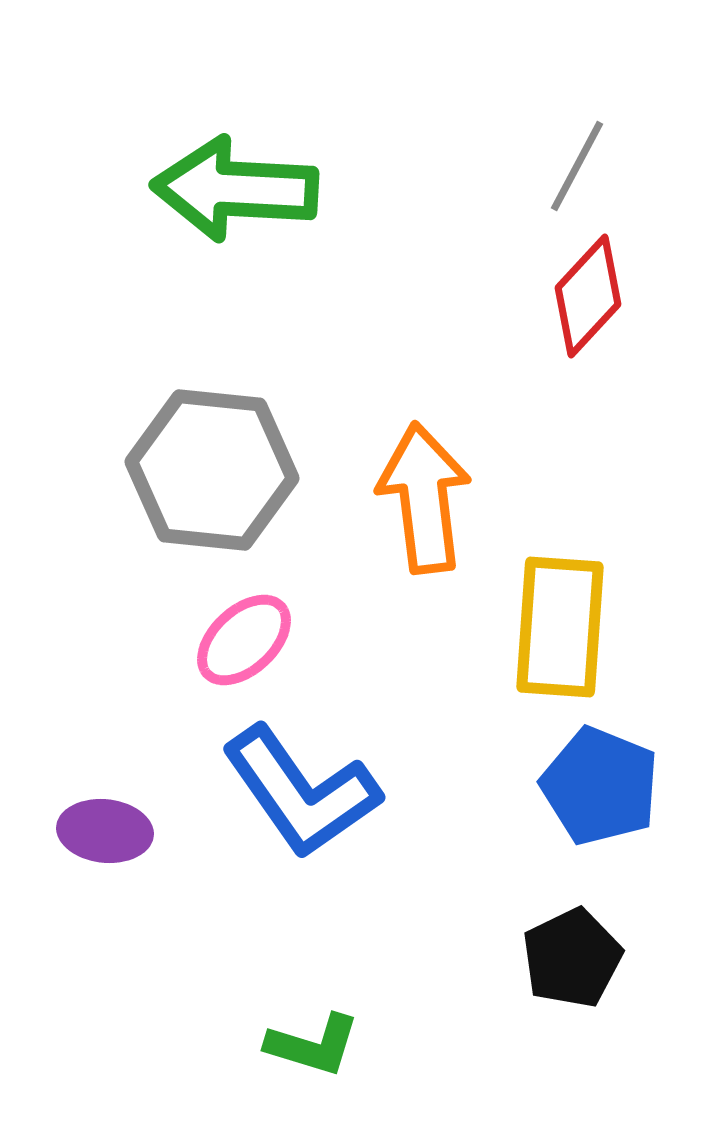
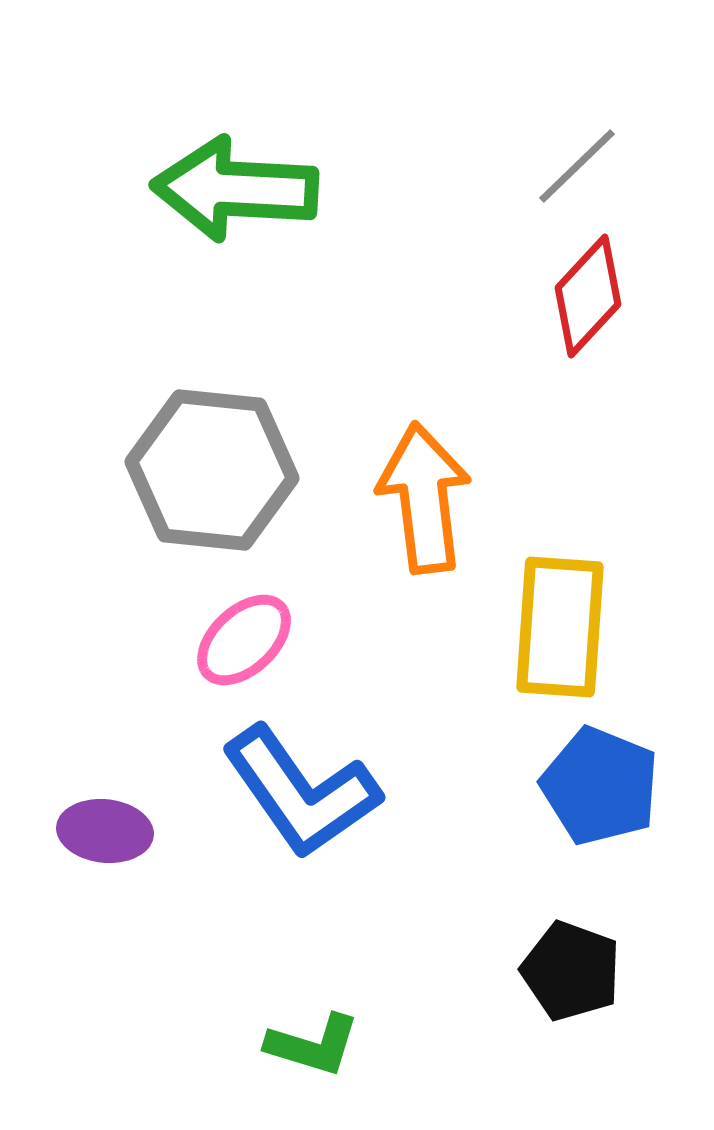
gray line: rotated 18 degrees clockwise
black pentagon: moved 1 px left, 13 px down; rotated 26 degrees counterclockwise
